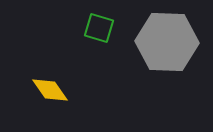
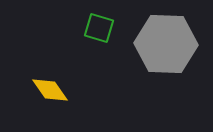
gray hexagon: moved 1 px left, 2 px down
